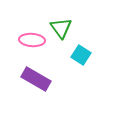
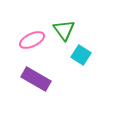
green triangle: moved 3 px right, 2 px down
pink ellipse: rotated 30 degrees counterclockwise
